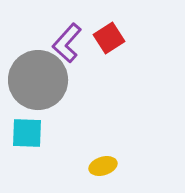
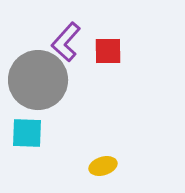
red square: moved 1 px left, 13 px down; rotated 32 degrees clockwise
purple L-shape: moved 1 px left, 1 px up
